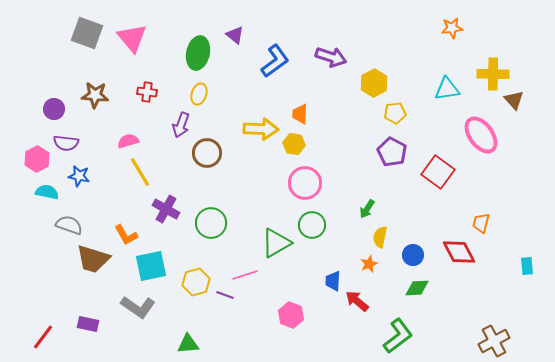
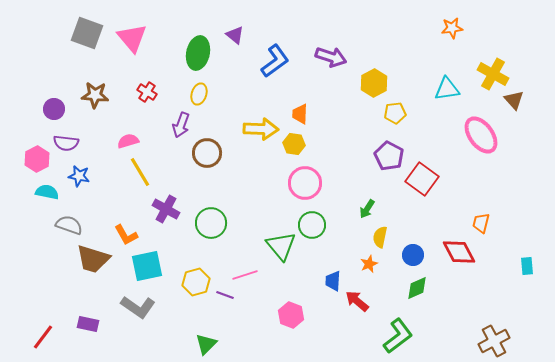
yellow cross at (493, 74): rotated 28 degrees clockwise
red cross at (147, 92): rotated 24 degrees clockwise
purple pentagon at (392, 152): moved 3 px left, 4 px down
red square at (438, 172): moved 16 px left, 7 px down
green triangle at (276, 243): moved 5 px right, 3 px down; rotated 40 degrees counterclockwise
cyan square at (151, 266): moved 4 px left
green diamond at (417, 288): rotated 20 degrees counterclockwise
green triangle at (188, 344): moved 18 px right; rotated 40 degrees counterclockwise
